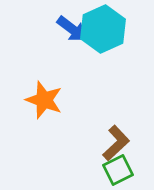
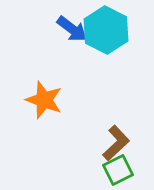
cyan hexagon: moved 3 px right, 1 px down; rotated 9 degrees counterclockwise
